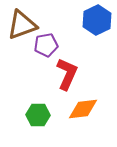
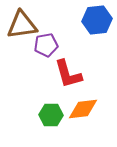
blue hexagon: rotated 20 degrees clockwise
brown triangle: rotated 12 degrees clockwise
red L-shape: moved 1 px right; rotated 140 degrees clockwise
green hexagon: moved 13 px right
